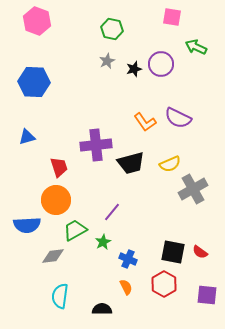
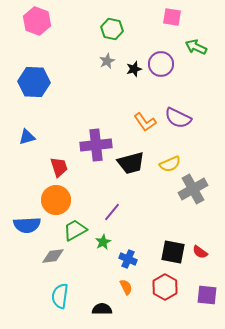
red hexagon: moved 1 px right, 3 px down
